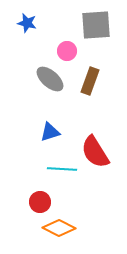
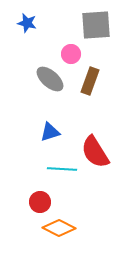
pink circle: moved 4 px right, 3 px down
